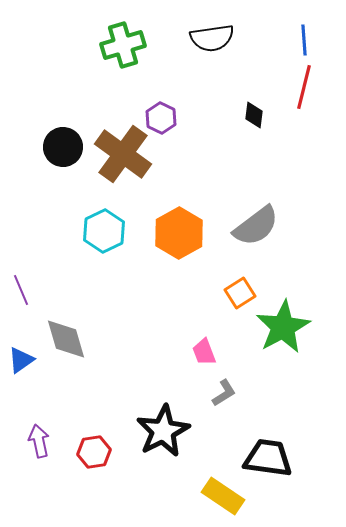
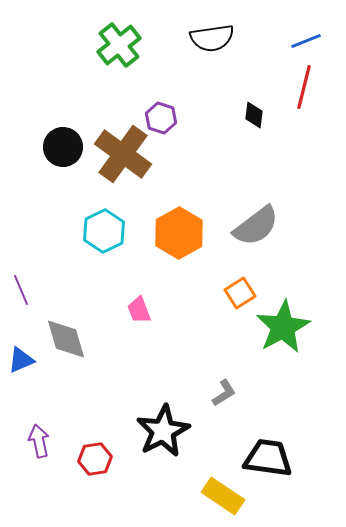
blue line: moved 2 px right, 1 px down; rotated 72 degrees clockwise
green cross: moved 4 px left; rotated 21 degrees counterclockwise
purple hexagon: rotated 8 degrees counterclockwise
pink trapezoid: moved 65 px left, 42 px up
blue triangle: rotated 12 degrees clockwise
red hexagon: moved 1 px right, 7 px down
